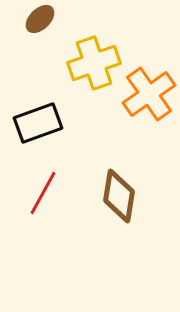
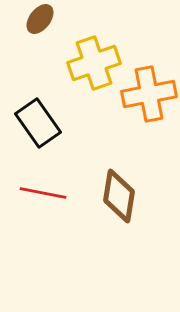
brown ellipse: rotated 8 degrees counterclockwise
orange cross: rotated 24 degrees clockwise
black rectangle: rotated 75 degrees clockwise
red line: rotated 72 degrees clockwise
